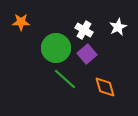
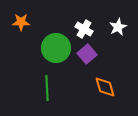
white cross: moved 1 px up
green line: moved 18 px left, 9 px down; rotated 45 degrees clockwise
